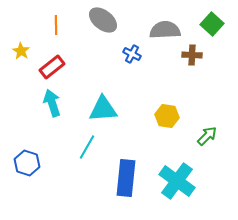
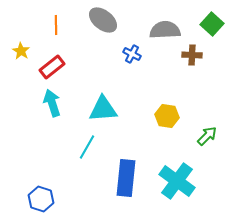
blue hexagon: moved 14 px right, 36 px down
